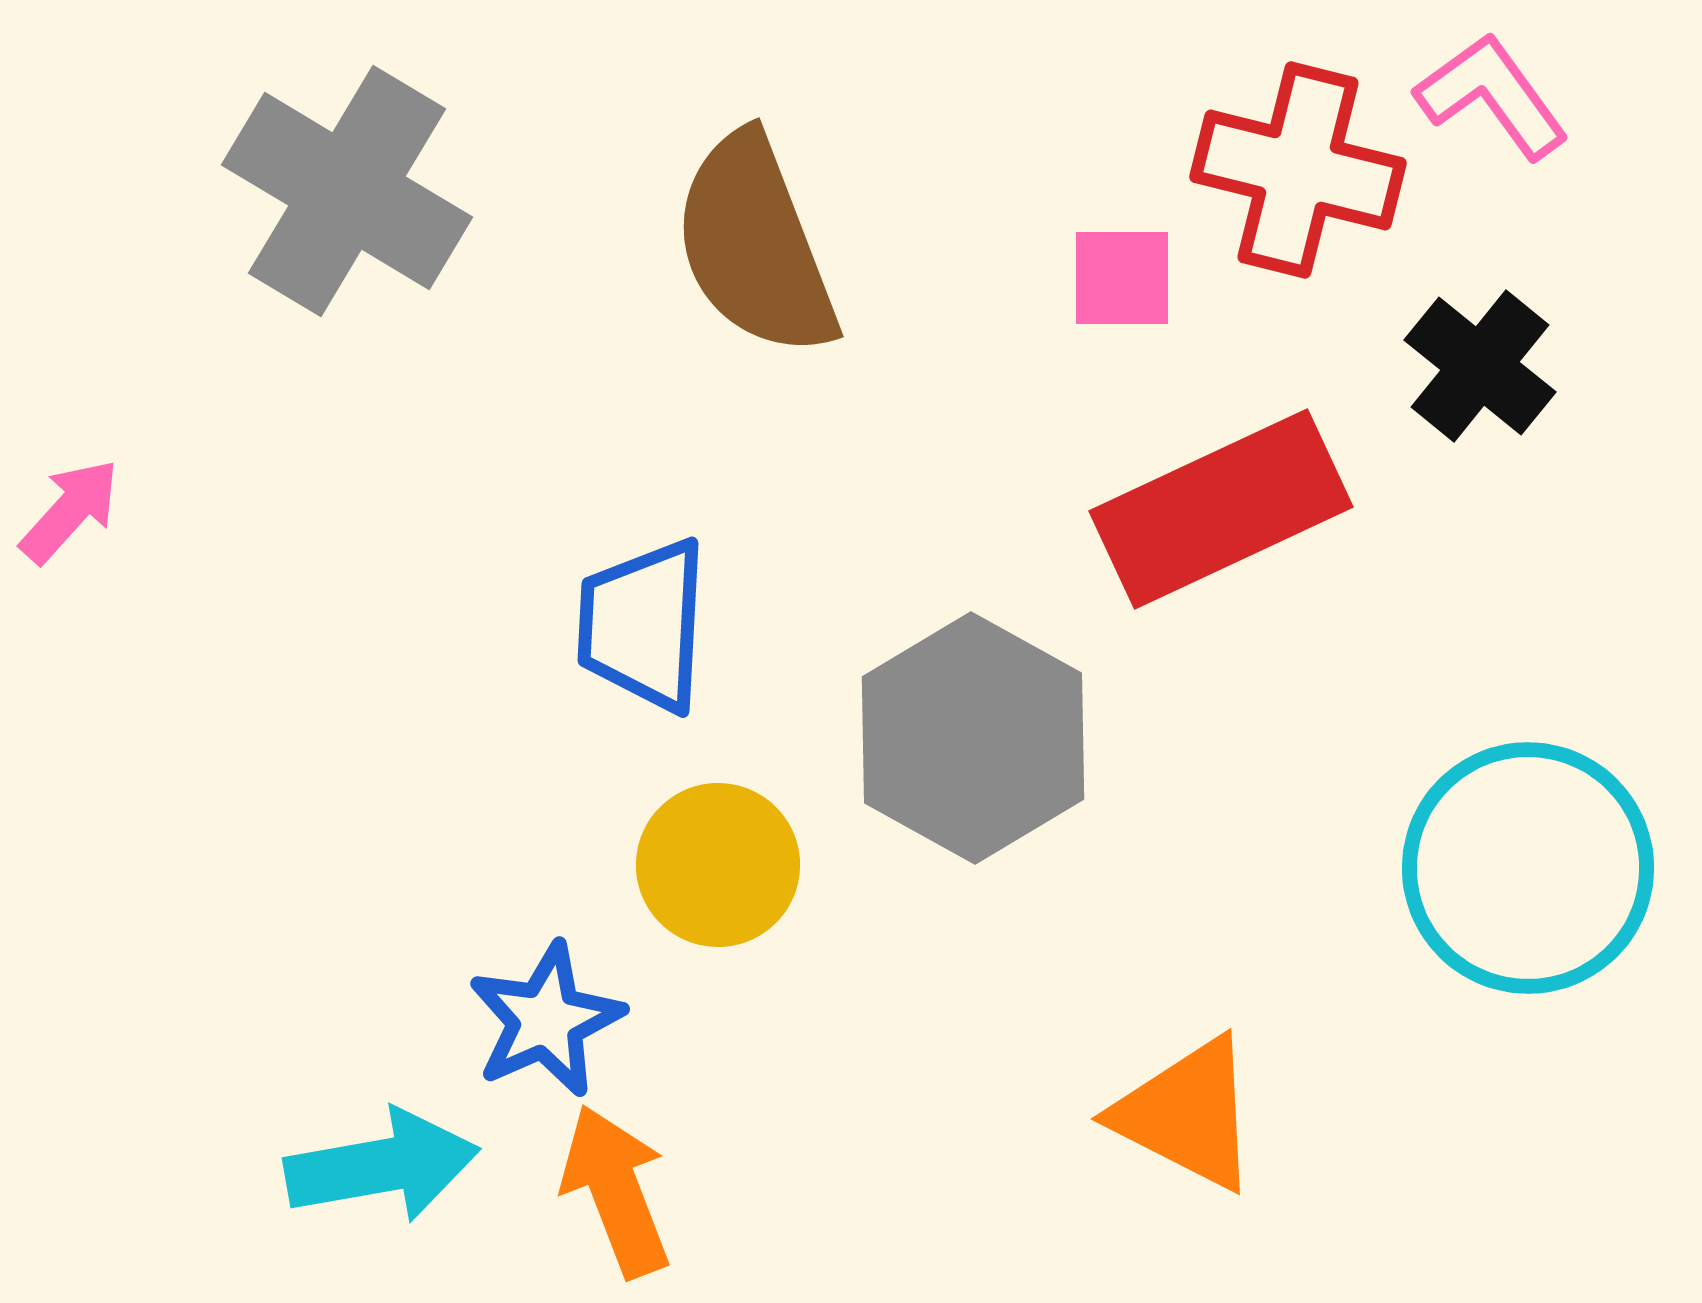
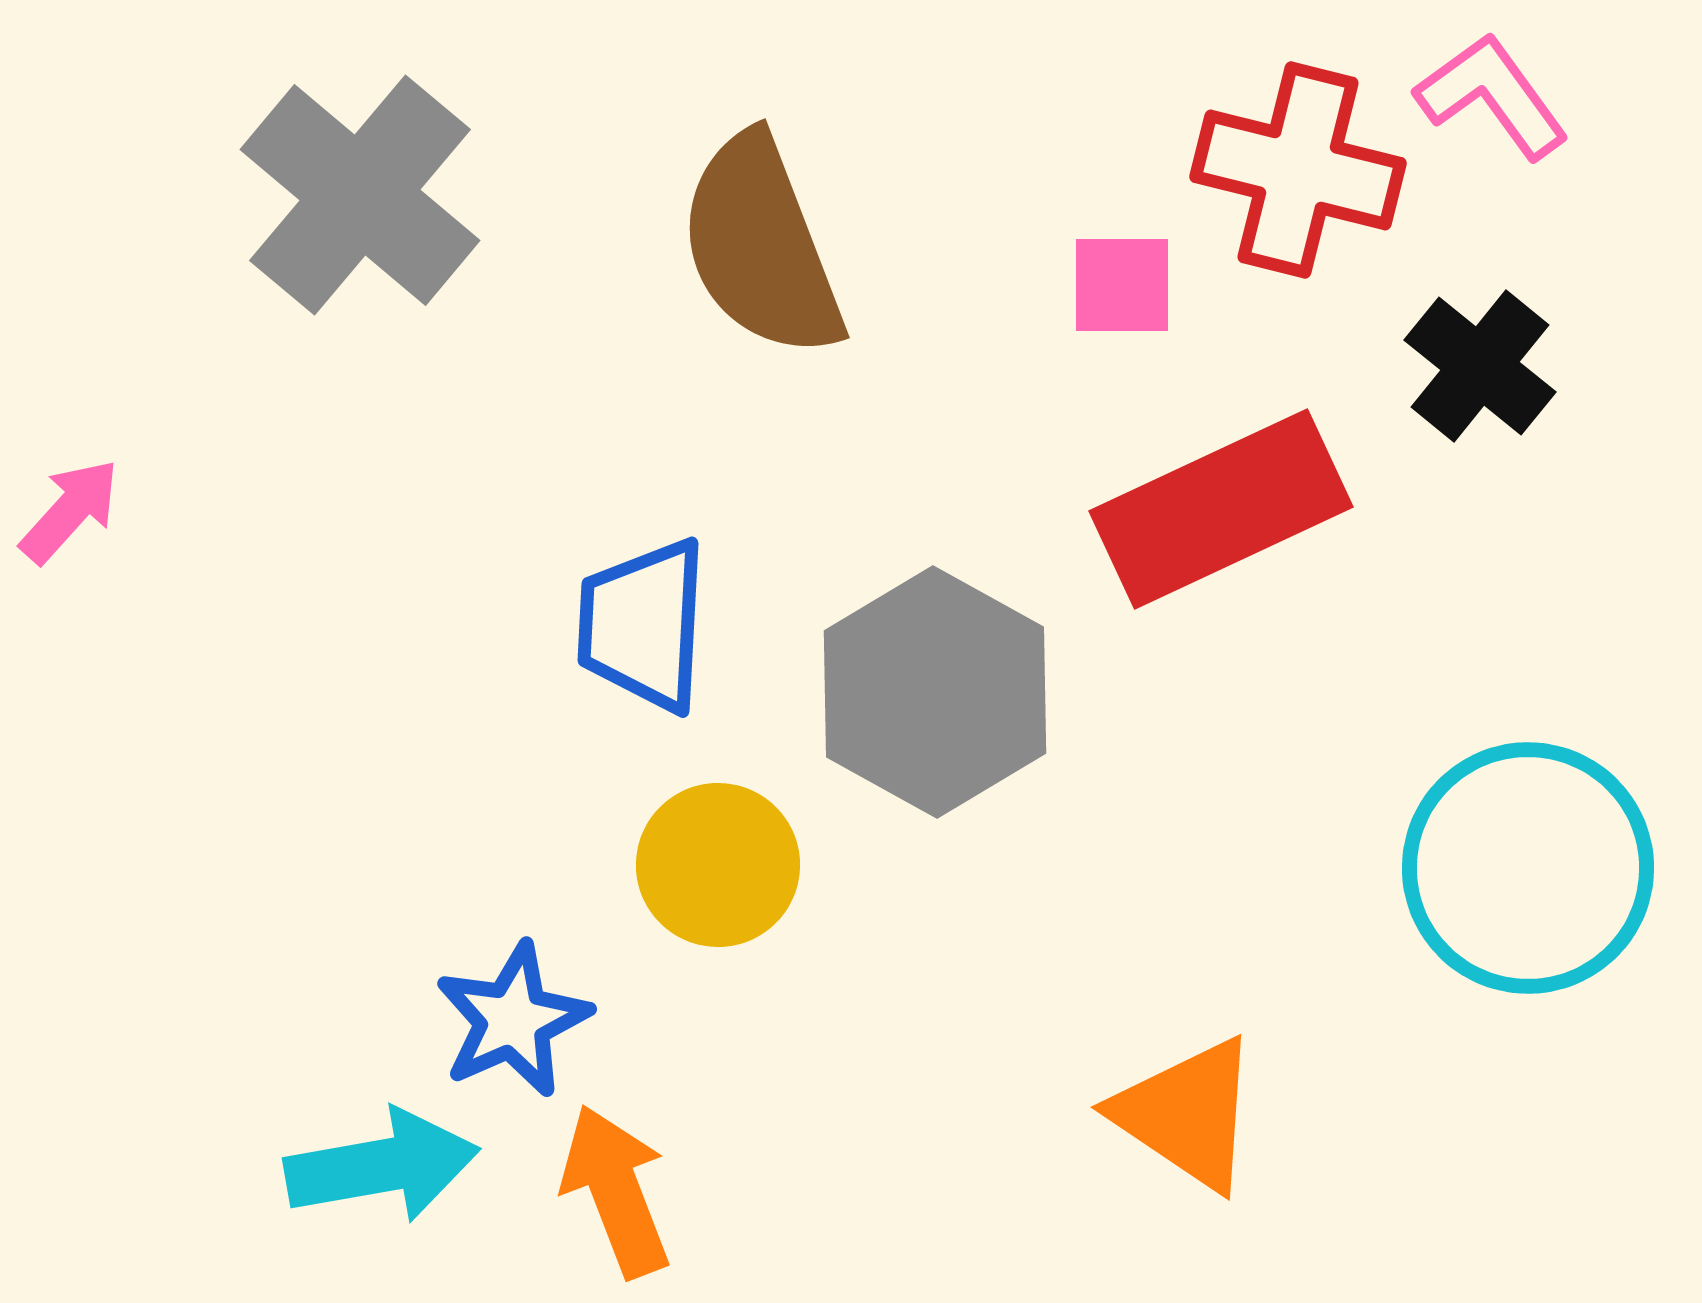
gray cross: moved 13 px right, 4 px down; rotated 9 degrees clockwise
brown semicircle: moved 6 px right, 1 px down
pink square: moved 7 px down
gray hexagon: moved 38 px left, 46 px up
blue star: moved 33 px left
orange triangle: rotated 7 degrees clockwise
